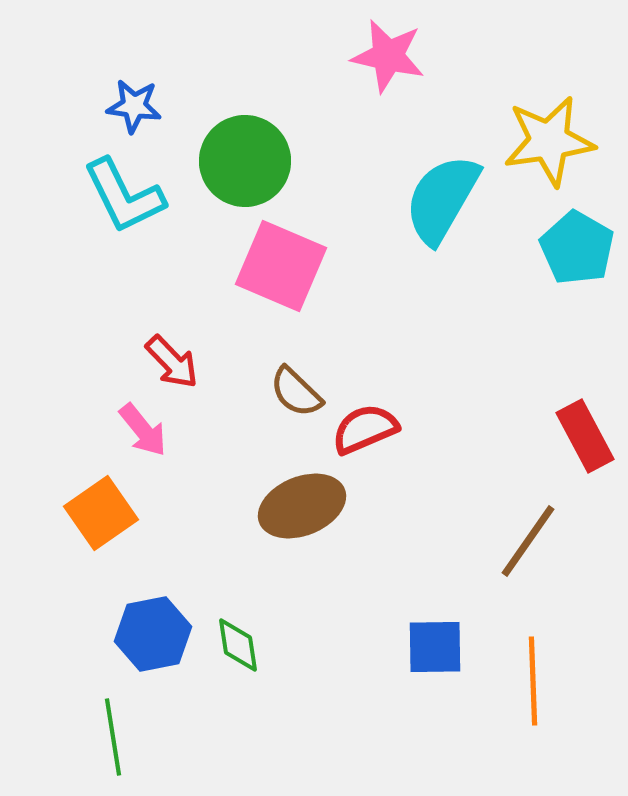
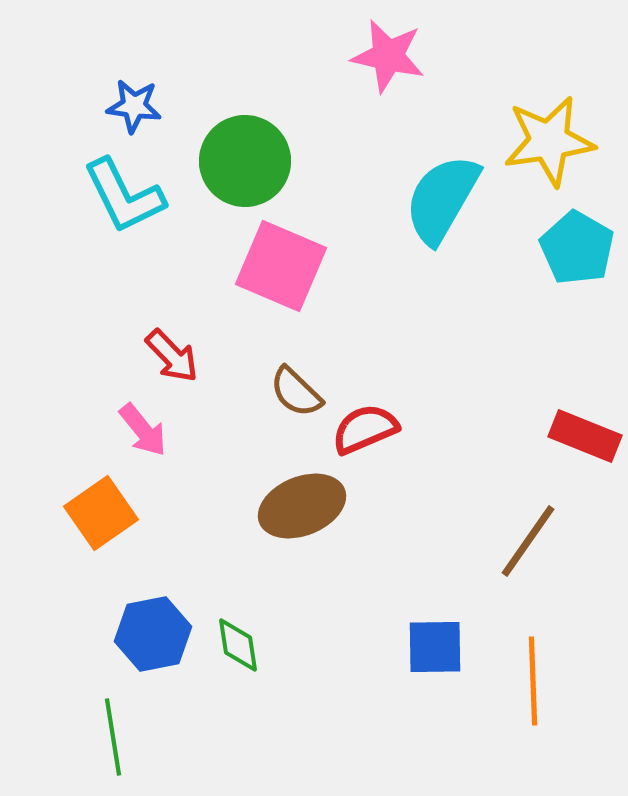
red arrow: moved 6 px up
red rectangle: rotated 40 degrees counterclockwise
